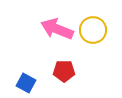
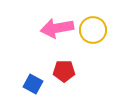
pink arrow: moved 1 px up; rotated 32 degrees counterclockwise
blue square: moved 7 px right, 1 px down
